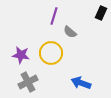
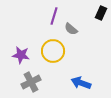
gray semicircle: moved 1 px right, 3 px up
yellow circle: moved 2 px right, 2 px up
gray cross: moved 3 px right
